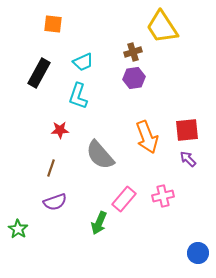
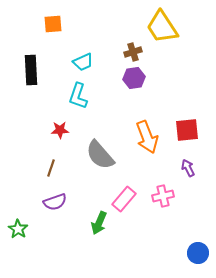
orange square: rotated 12 degrees counterclockwise
black rectangle: moved 8 px left, 3 px up; rotated 32 degrees counterclockwise
purple arrow: moved 9 px down; rotated 18 degrees clockwise
